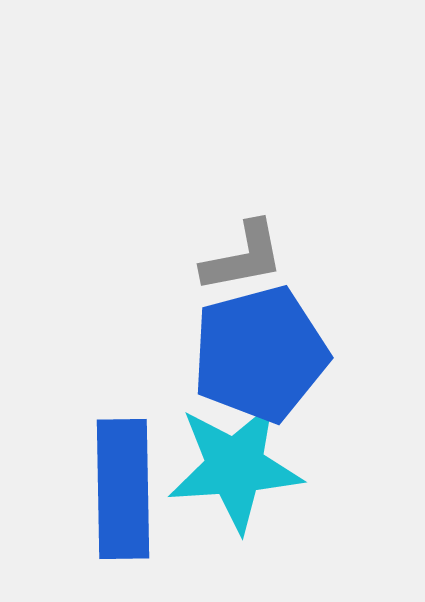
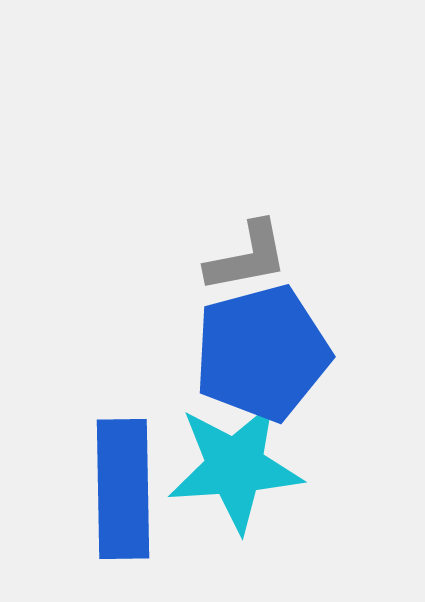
gray L-shape: moved 4 px right
blue pentagon: moved 2 px right, 1 px up
